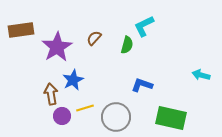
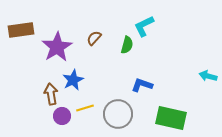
cyan arrow: moved 7 px right, 1 px down
gray circle: moved 2 px right, 3 px up
